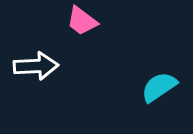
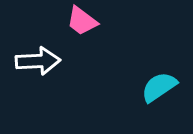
white arrow: moved 2 px right, 5 px up
